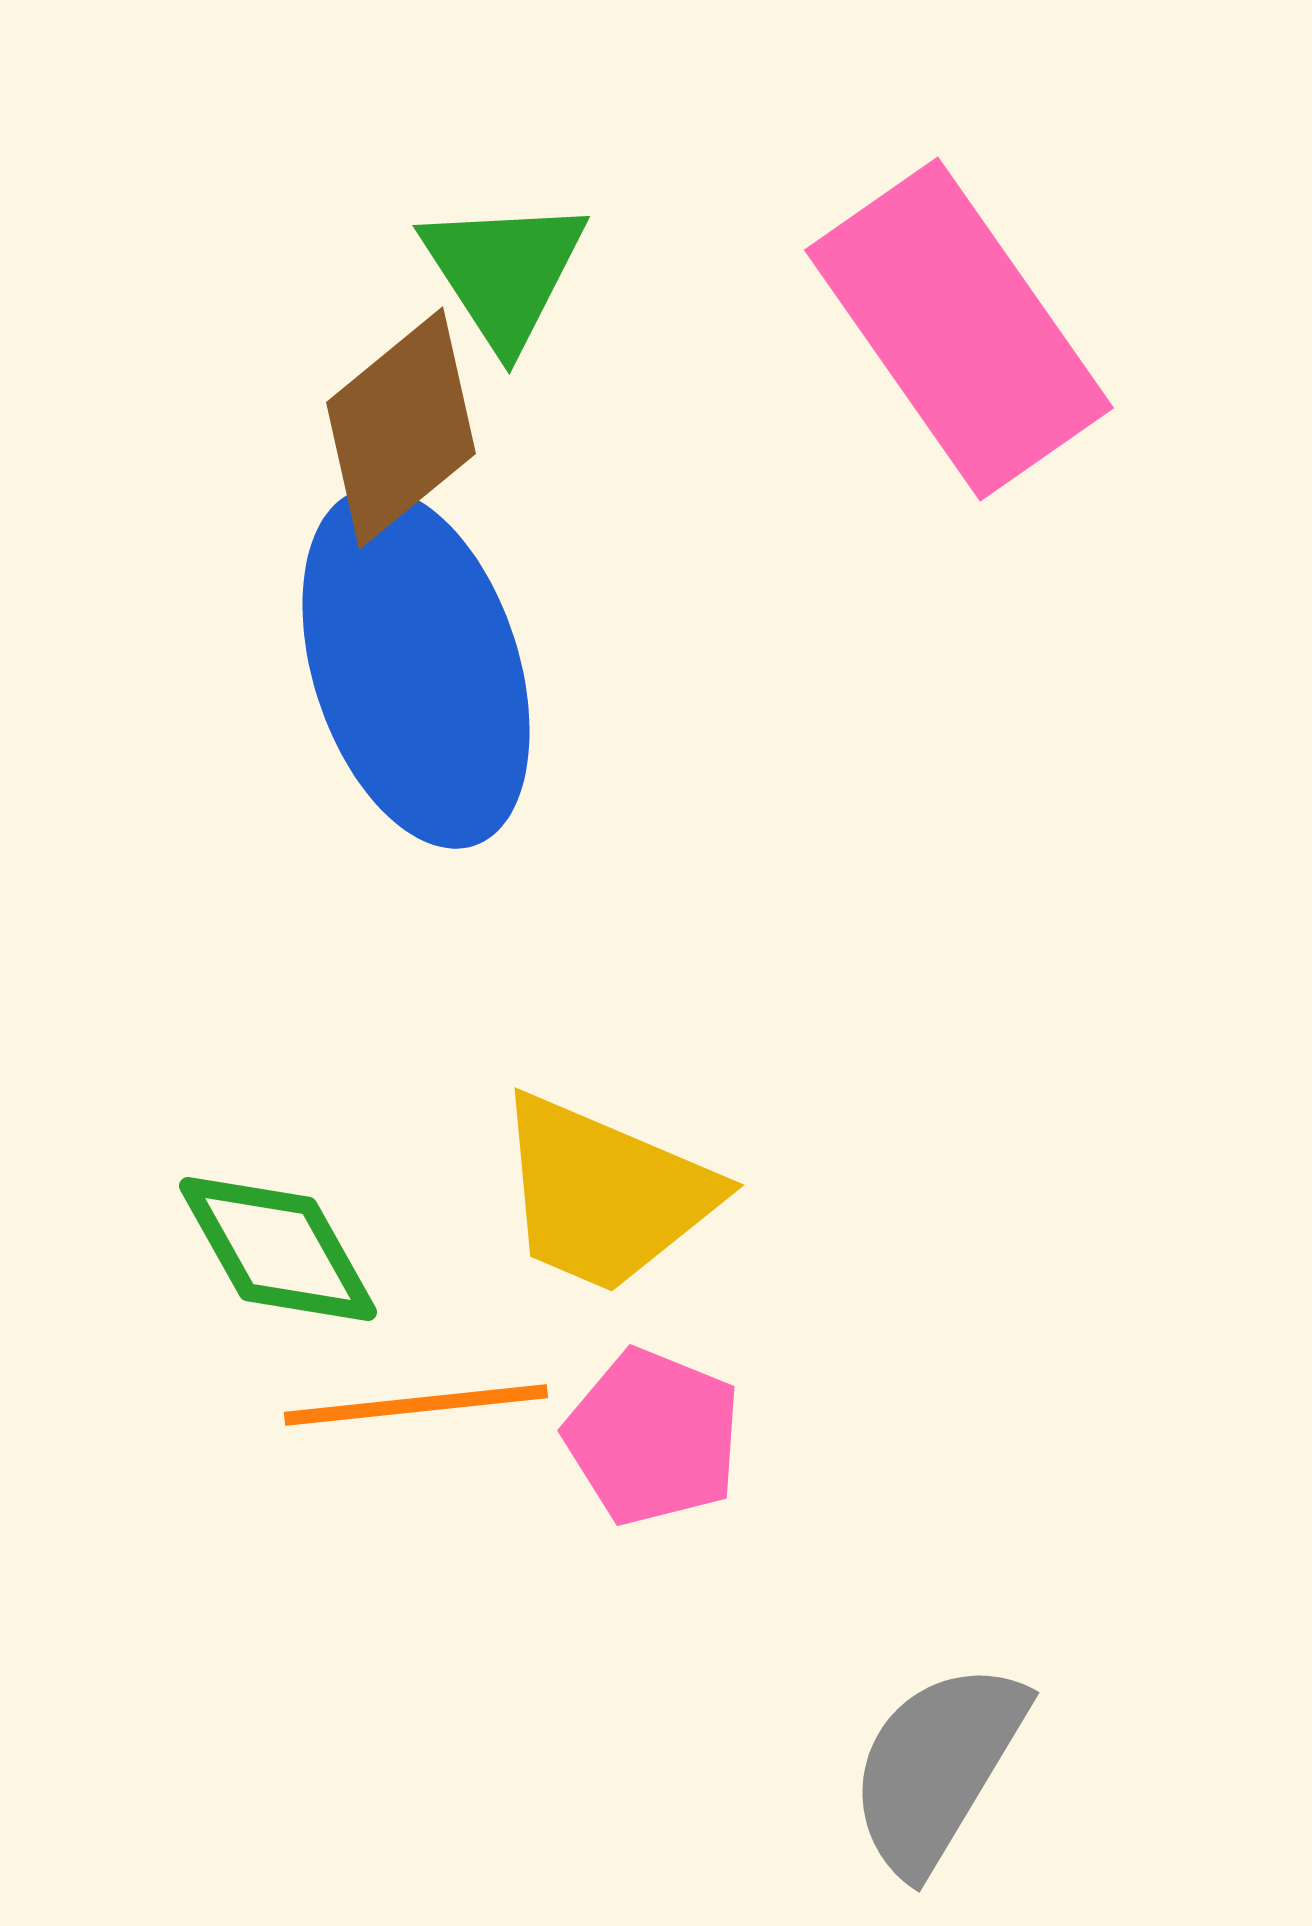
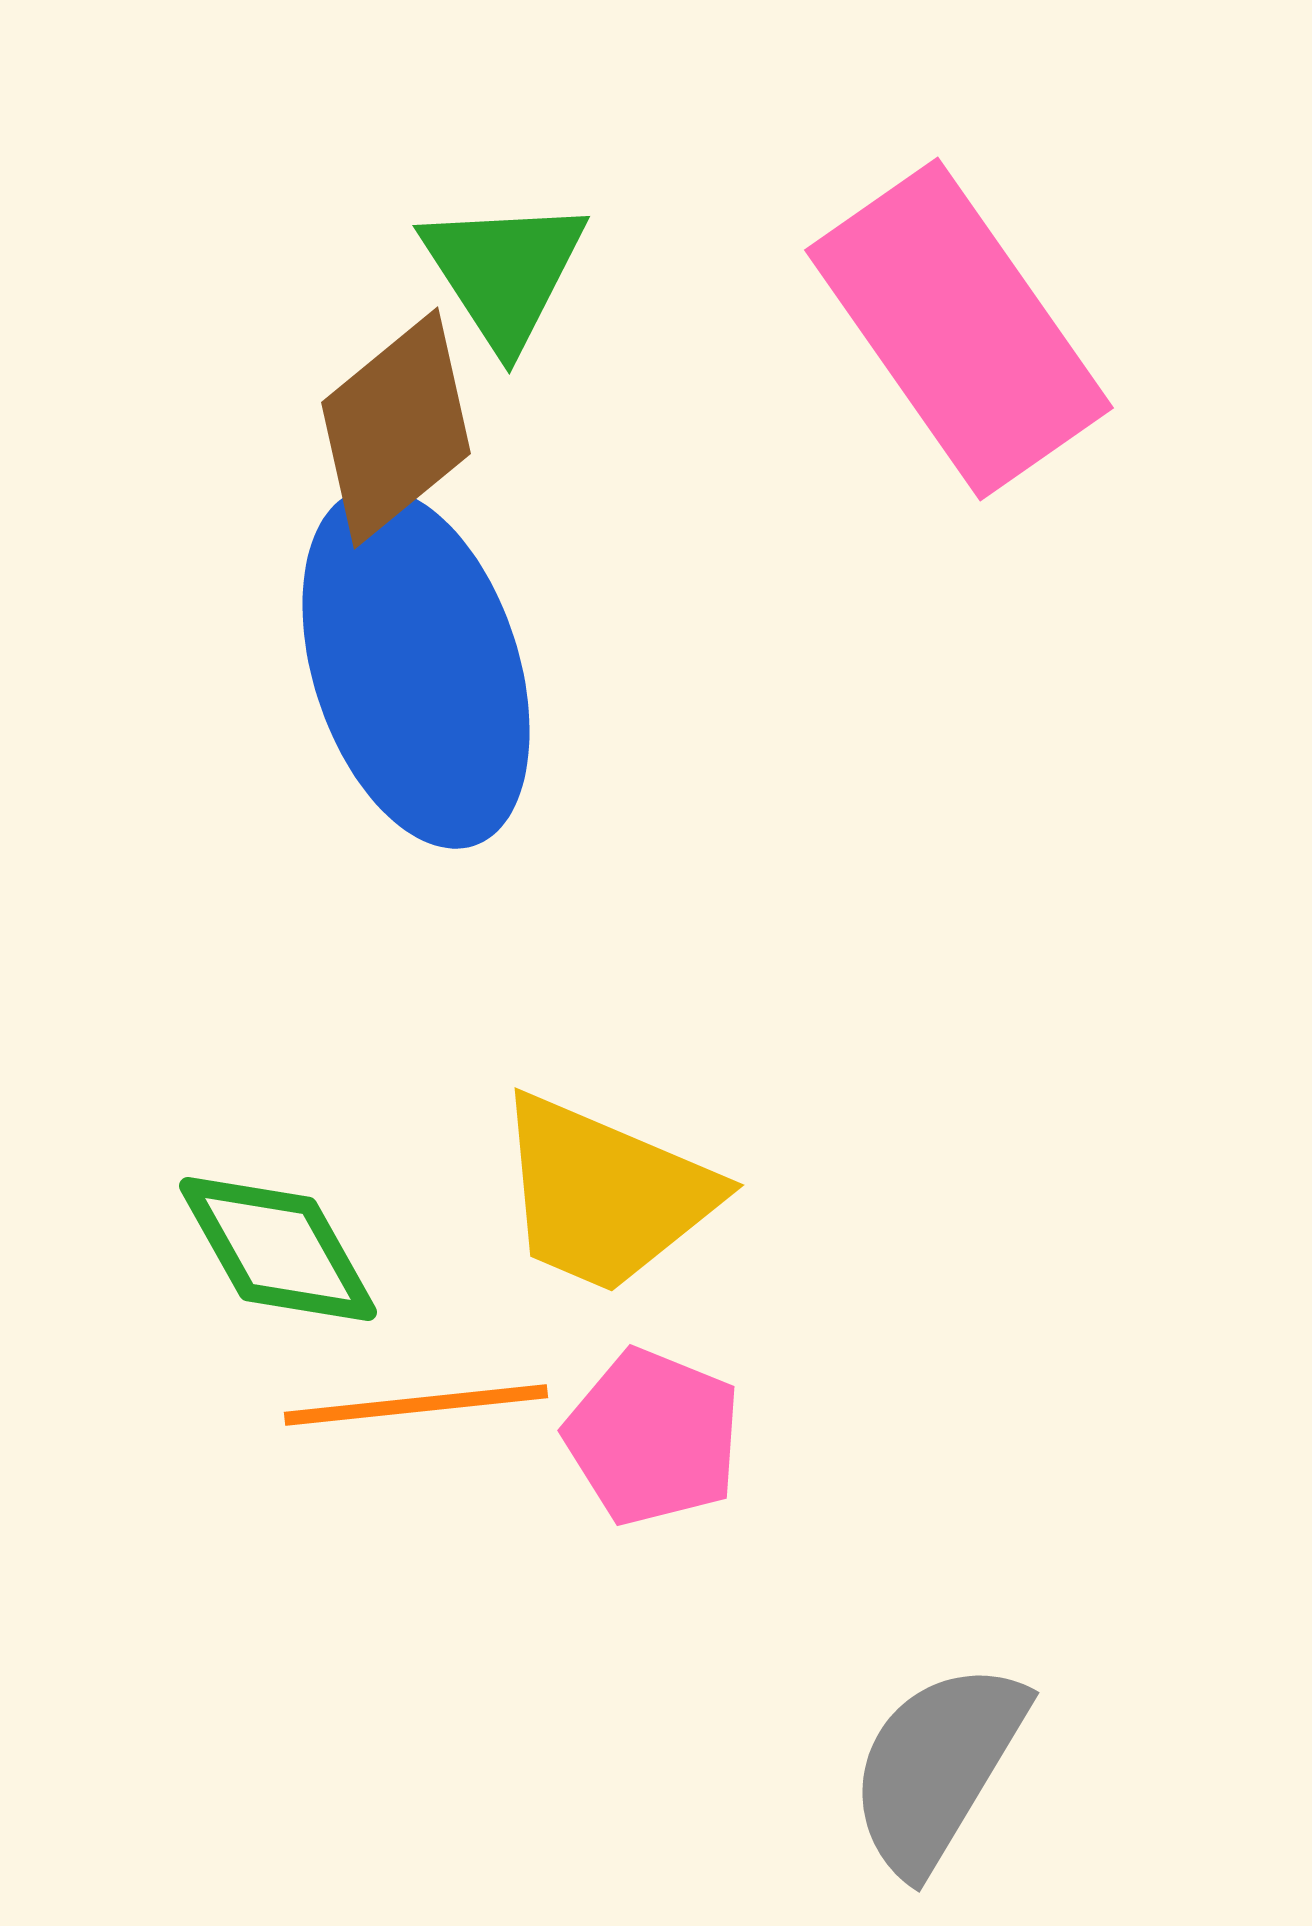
brown diamond: moved 5 px left
